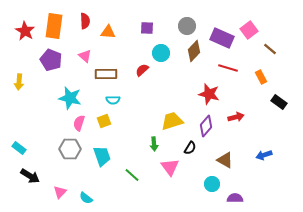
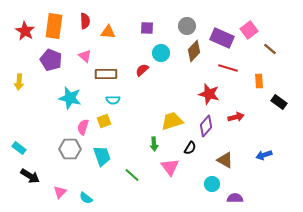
orange rectangle at (261, 77): moved 2 px left, 4 px down; rotated 24 degrees clockwise
pink semicircle at (79, 123): moved 4 px right, 4 px down
